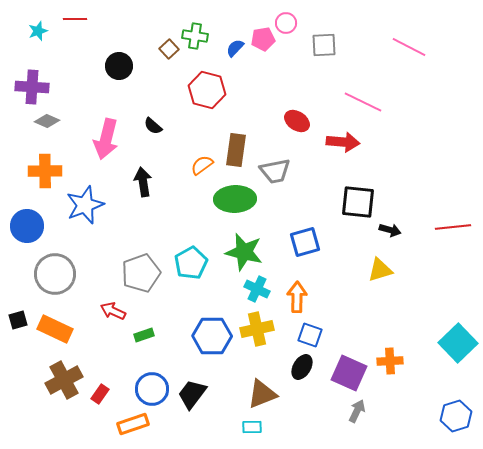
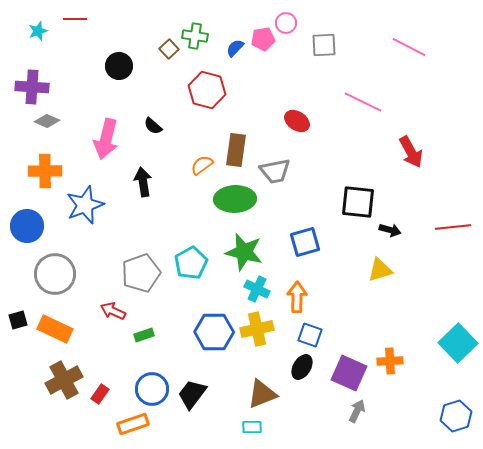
red arrow at (343, 142): moved 68 px right, 10 px down; rotated 56 degrees clockwise
blue hexagon at (212, 336): moved 2 px right, 4 px up
